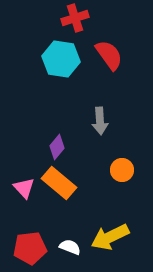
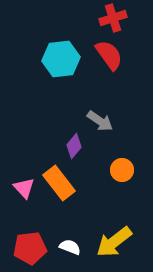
red cross: moved 38 px right
cyan hexagon: rotated 15 degrees counterclockwise
gray arrow: rotated 52 degrees counterclockwise
purple diamond: moved 17 px right, 1 px up
orange rectangle: rotated 12 degrees clockwise
yellow arrow: moved 4 px right, 5 px down; rotated 12 degrees counterclockwise
